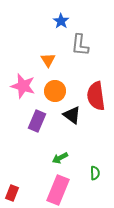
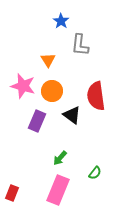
orange circle: moved 3 px left
green arrow: rotated 21 degrees counterclockwise
green semicircle: rotated 40 degrees clockwise
